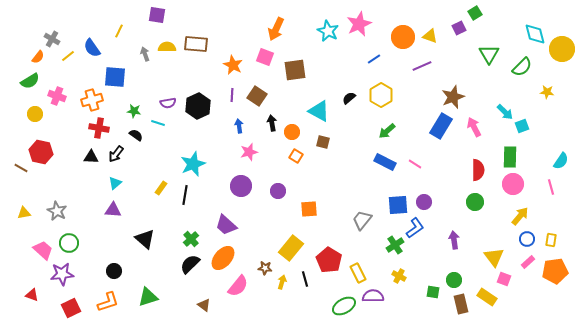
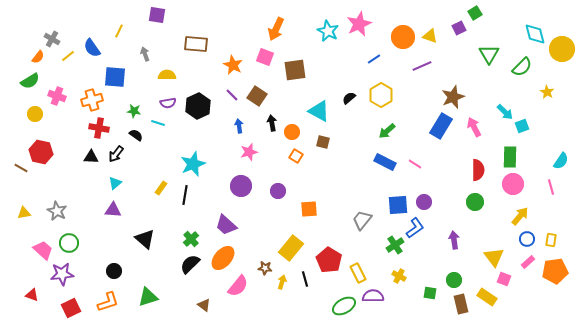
yellow semicircle at (167, 47): moved 28 px down
yellow star at (547, 92): rotated 24 degrees clockwise
purple line at (232, 95): rotated 48 degrees counterclockwise
green square at (433, 292): moved 3 px left, 1 px down
